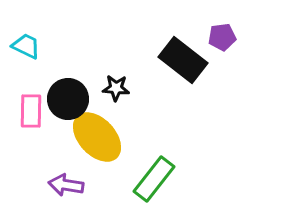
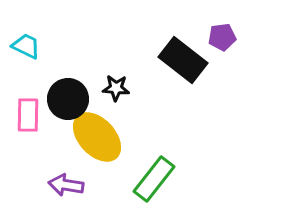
pink rectangle: moved 3 px left, 4 px down
